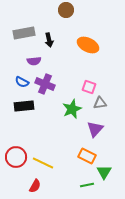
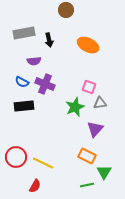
green star: moved 3 px right, 2 px up
